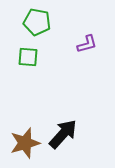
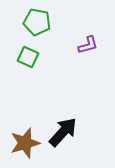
purple L-shape: moved 1 px right, 1 px down
green square: rotated 20 degrees clockwise
black arrow: moved 2 px up
